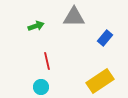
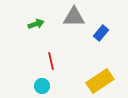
green arrow: moved 2 px up
blue rectangle: moved 4 px left, 5 px up
red line: moved 4 px right
cyan circle: moved 1 px right, 1 px up
